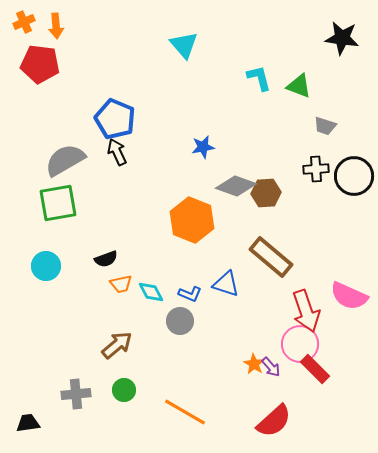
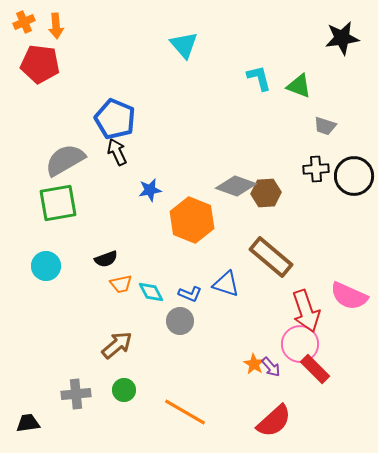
black star: rotated 16 degrees counterclockwise
blue star: moved 53 px left, 43 px down
